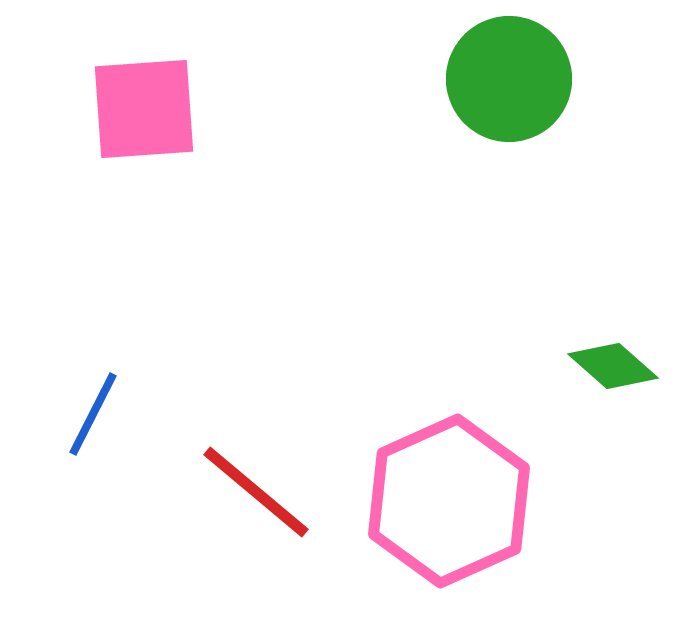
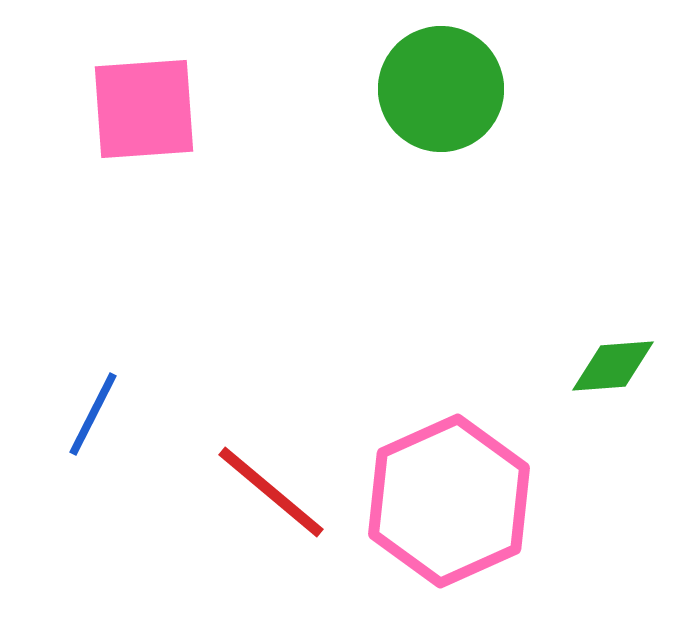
green circle: moved 68 px left, 10 px down
green diamond: rotated 46 degrees counterclockwise
red line: moved 15 px right
